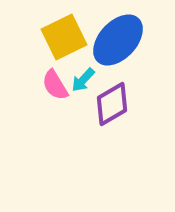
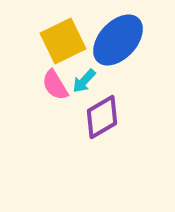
yellow square: moved 1 px left, 4 px down
cyan arrow: moved 1 px right, 1 px down
purple diamond: moved 10 px left, 13 px down
